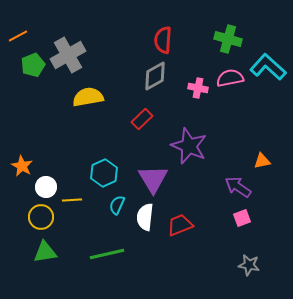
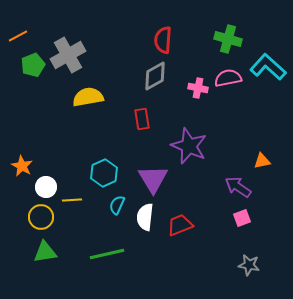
pink semicircle: moved 2 px left
red rectangle: rotated 55 degrees counterclockwise
